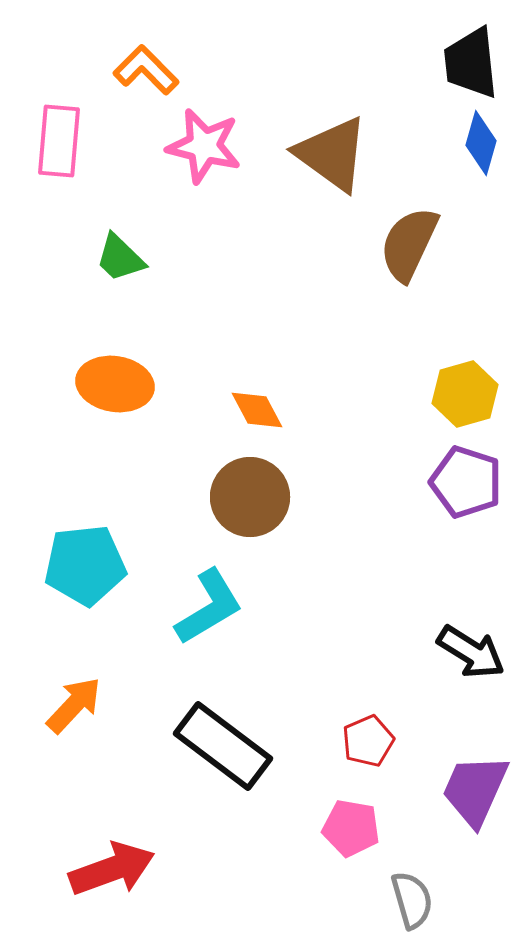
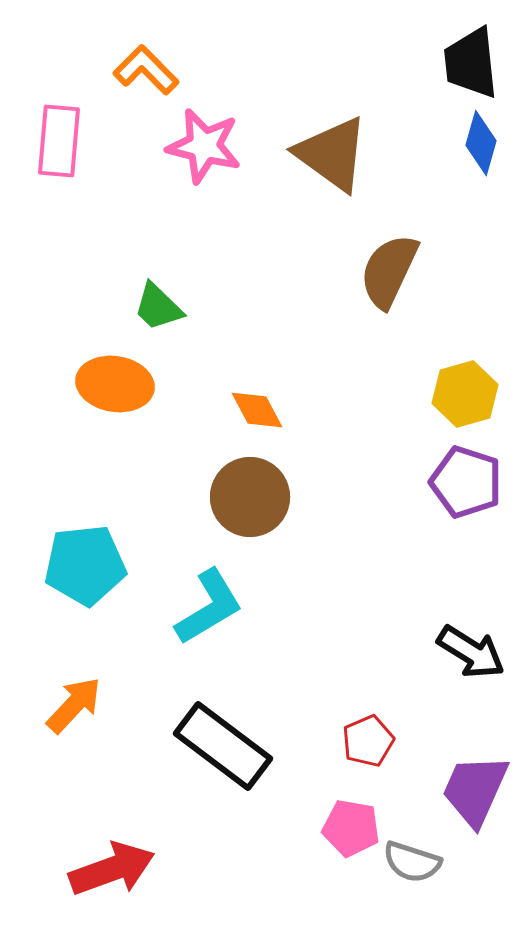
brown semicircle: moved 20 px left, 27 px down
green trapezoid: moved 38 px right, 49 px down
gray semicircle: moved 38 px up; rotated 124 degrees clockwise
